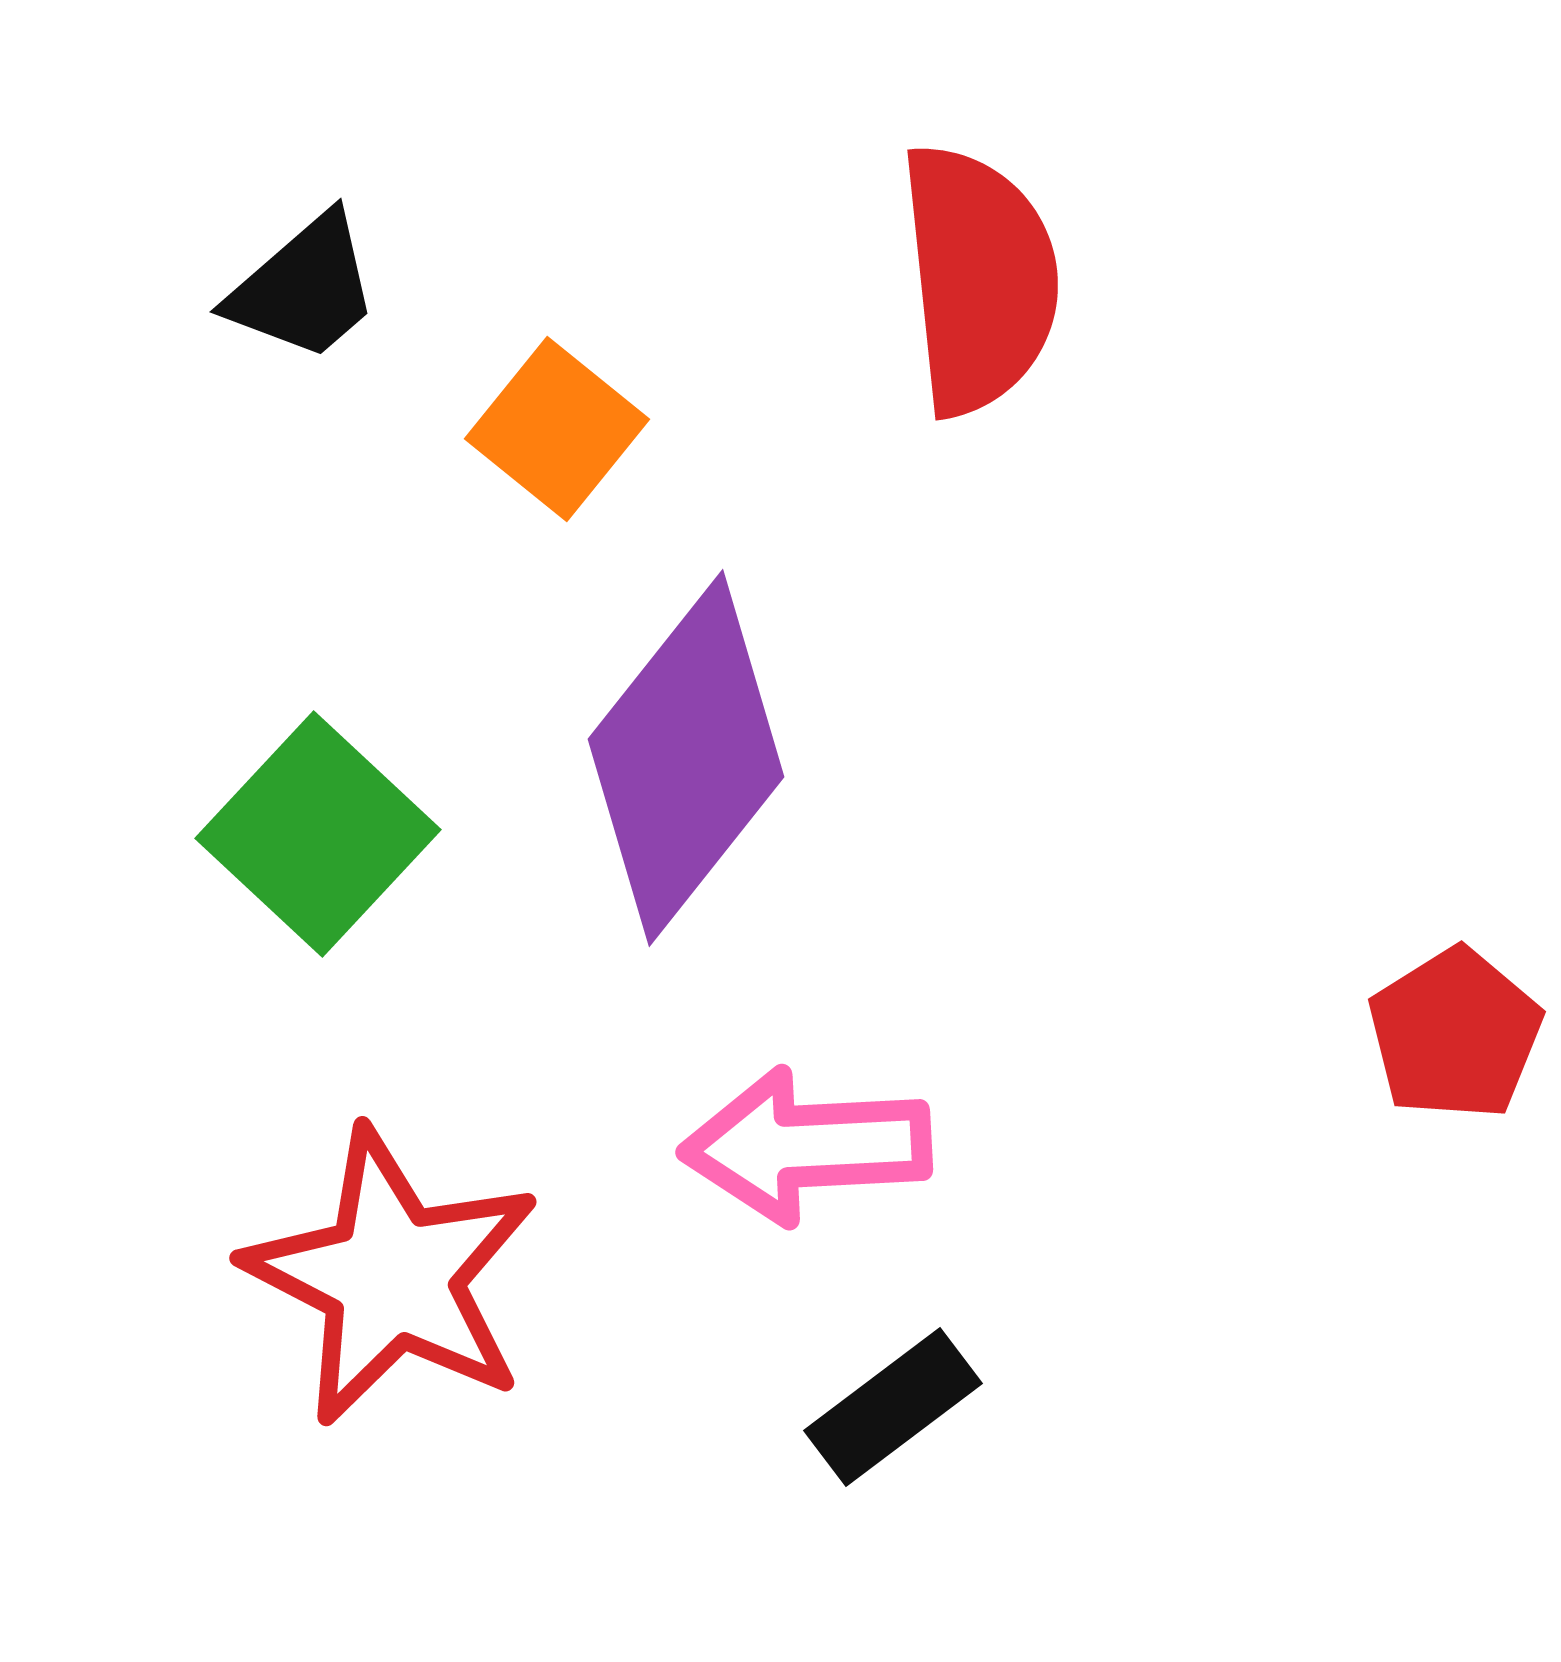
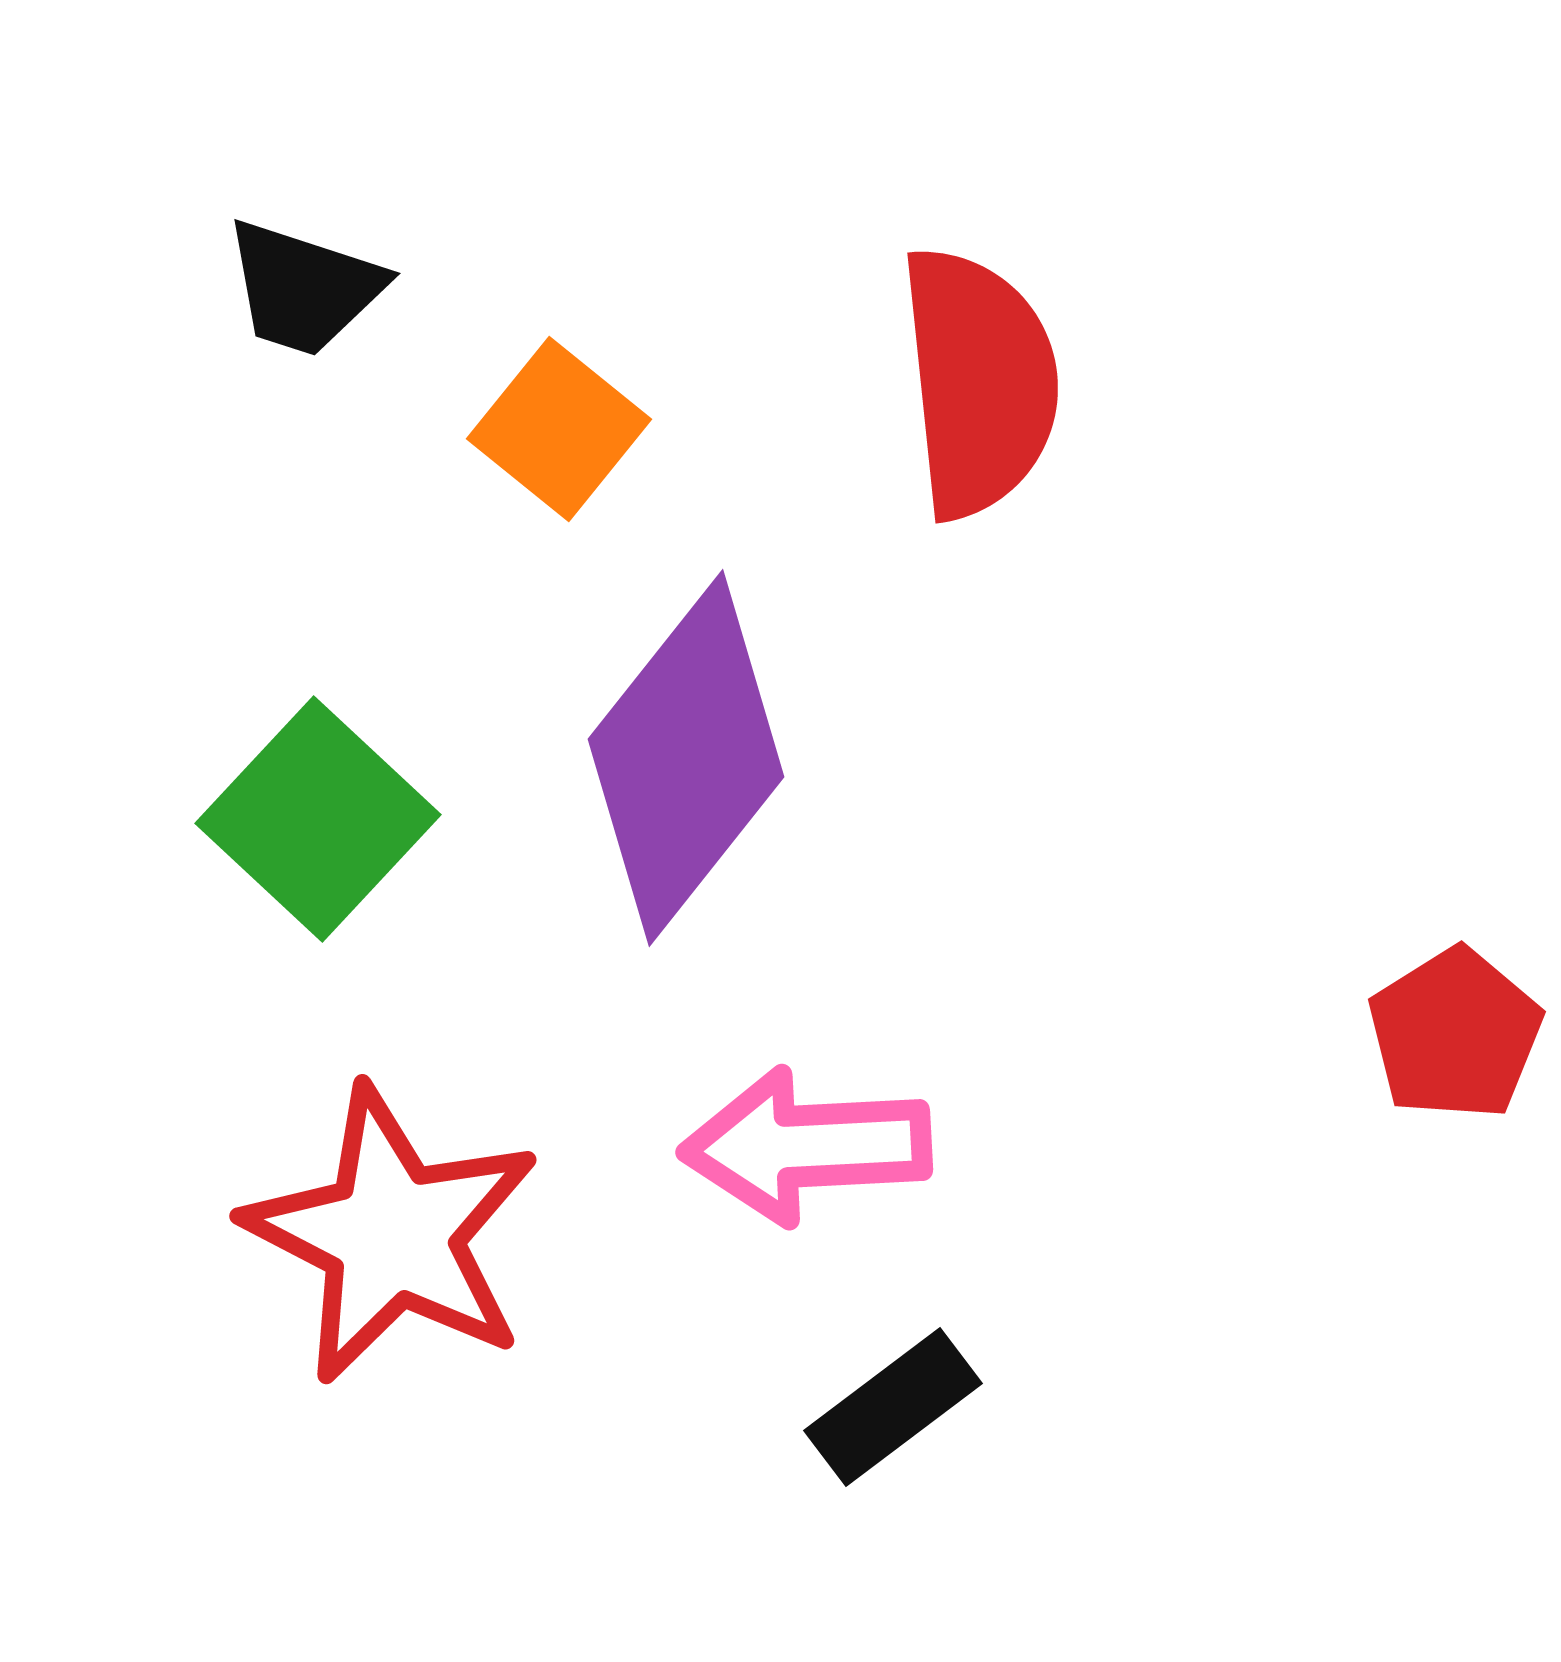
red semicircle: moved 103 px down
black trapezoid: rotated 59 degrees clockwise
orange square: moved 2 px right
green square: moved 15 px up
red star: moved 42 px up
